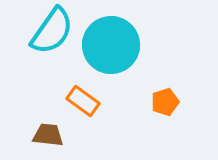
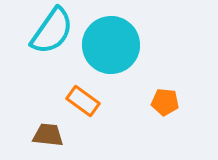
orange pentagon: rotated 24 degrees clockwise
